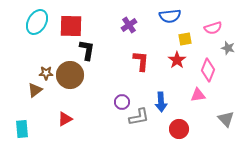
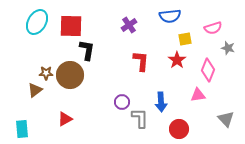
gray L-shape: moved 1 px right, 1 px down; rotated 80 degrees counterclockwise
